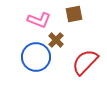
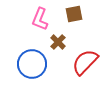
pink L-shape: moved 1 px right, 1 px up; rotated 90 degrees clockwise
brown cross: moved 2 px right, 2 px down
blue circle: moved 4 px left, 7 px down
